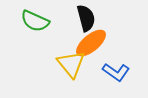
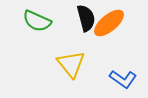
green semicircle: moved 2 px right
orange ellipse: moved 18 px right, 20 px up
blue L-shape: moved 7 px right, 7 px down
